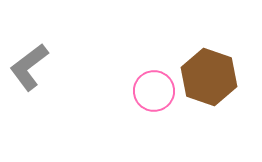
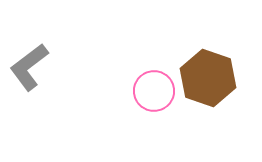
brown hexagon: moved 1 px left, 1 px down
